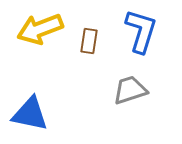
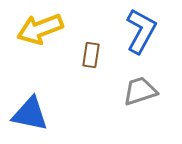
blue L-shape: rotated 12 degrees clockwise
brown rectangle: moved 2 px right, 14 px down
gray trapezoid: moved 10 px right, 1 px down
